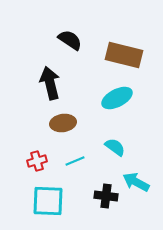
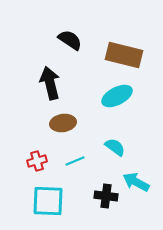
cyan ellipse: moved 2 px up
